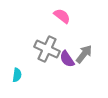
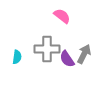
gray cross: rotated 25 degrees counterclockwise
gray arrow: rotated 12 degrees counterclockwise
cyan semicircle: moved 18 px up
